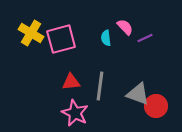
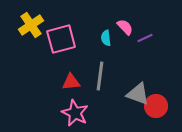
yellow cross: moved 8 px up; rotated 25 degrees clockwise
gray line: moved 10 px up
